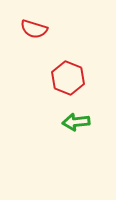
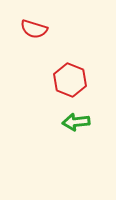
red hexagon: moved 2 px right, 2 px down
